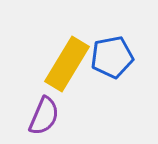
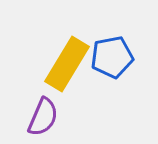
purple semicircle: moved 1 px left, 1 px down
